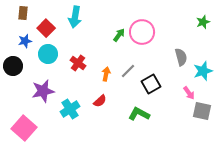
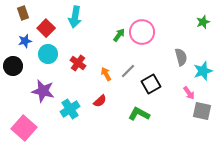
brown rectangle: rotated 24 degrees counterclockwise
orange arrow: rotated 40 degrees counterclockwise
purple star: rotated 25 degrees clockwise
